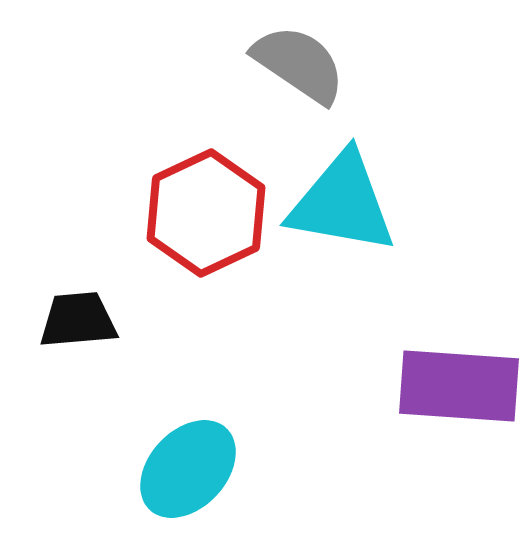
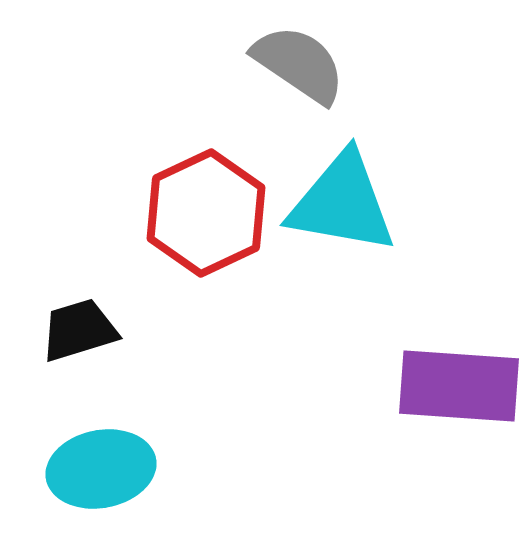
black trapezoid: moved 1 px right, 10 px down; rotated 12 degrees counterclockwise
cyan ellipse: moved 87 px left; rotated 36 degrees clockwise
